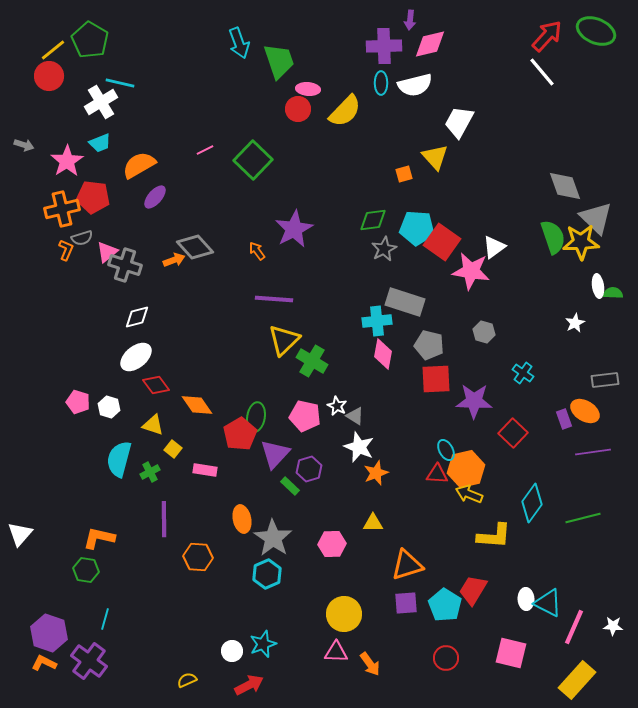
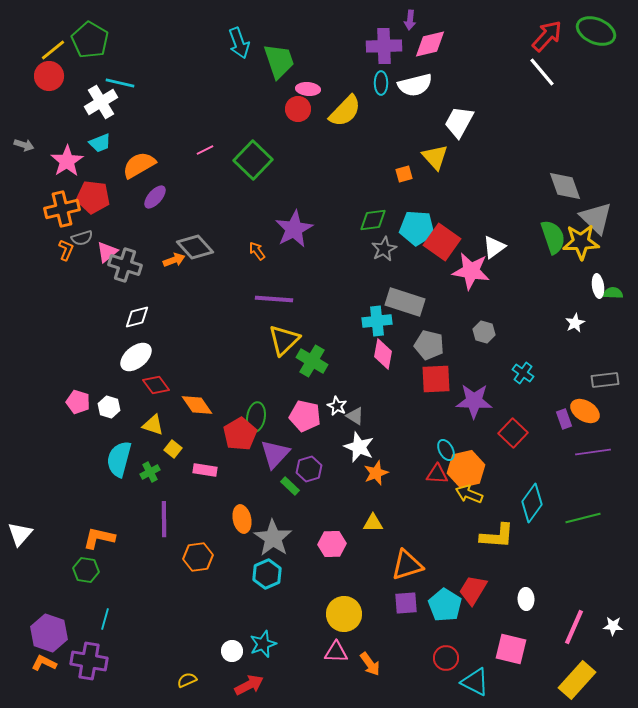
yellow L-shape at (494, 536): moved 3 px right
orange hexagon at (198, 557): rotated 12 degrees counterclockwise
cyan triangle at (548, 603): moved 73 px left, 79 px down
pink square at (511, 653): moved 4 px up
purple cross at (89, 661): rotated 27 degrees counterclockwise
